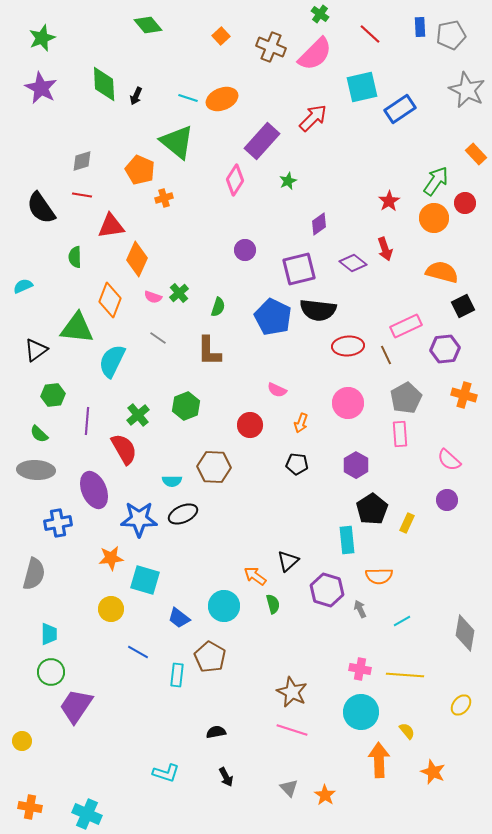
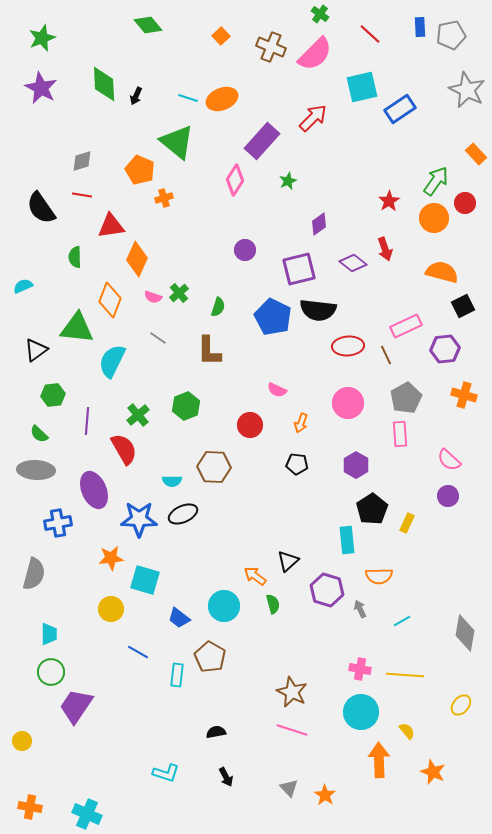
purple circle at (447, 500): moved 1 px right, 4 px up
